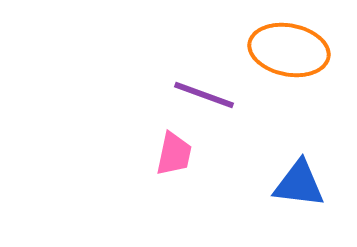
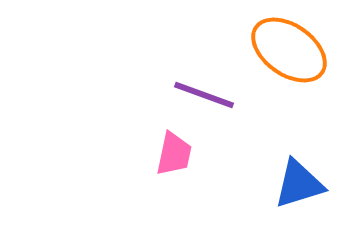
orange ellipse: rotated 24 degrees clockwise
blue triangle: rotated 24 degrees counterclockwise
